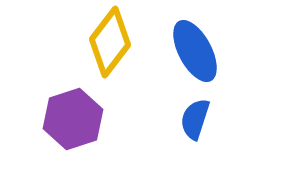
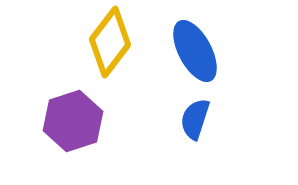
purple hexagon: moved 2 px down
